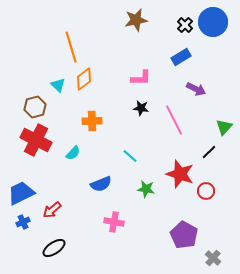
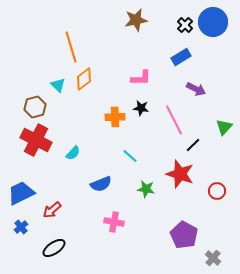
orange cross: moved 23 px right, 4 px up
black line: moved 16 px left, 7 px up
red circle: moved 11 px right
blue cross: moved 2 px left, 5 px down; rotated 16 degrees counterclockwise
